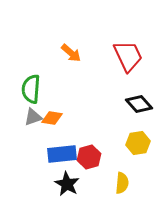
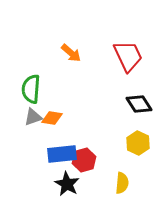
black diamond: rotated 8 degrees clockwise
yellow hexagon: rotated 25 degrees counterclockwise
red hexagon: moved 5 px left, 3 px down
